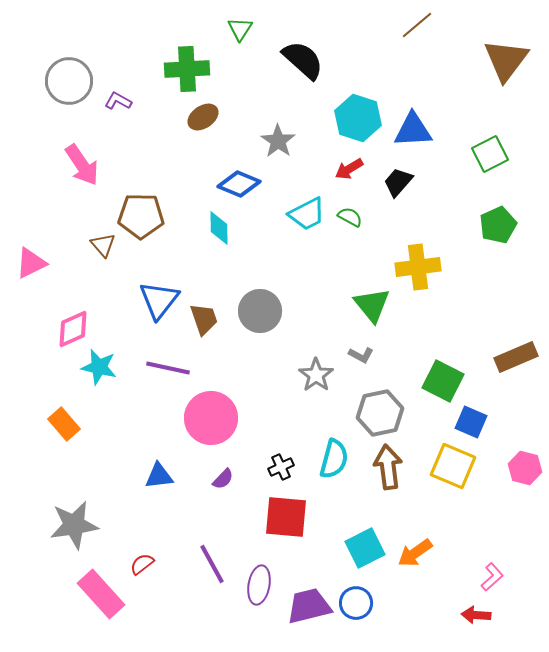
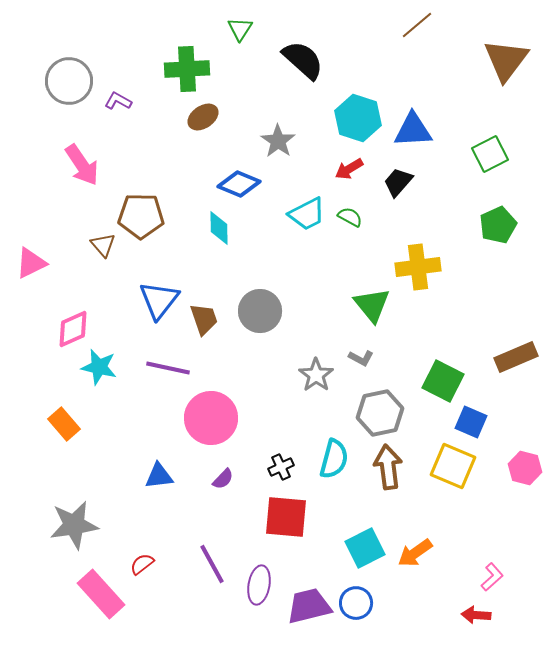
gray L-shape at (361, 355): moved 3 px down
